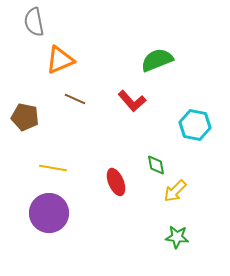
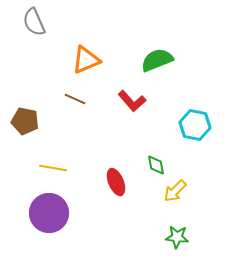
gray semicircle: rotated 12 degrees counterclockwise
orange triangle: moved 26 px right
brown pentagon: moved 4 px down
